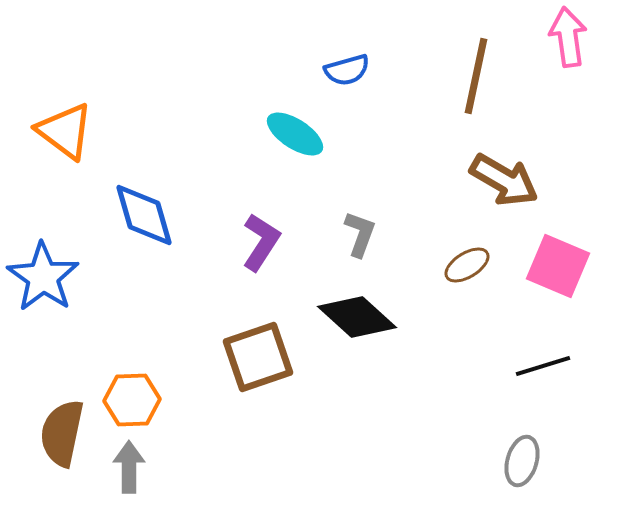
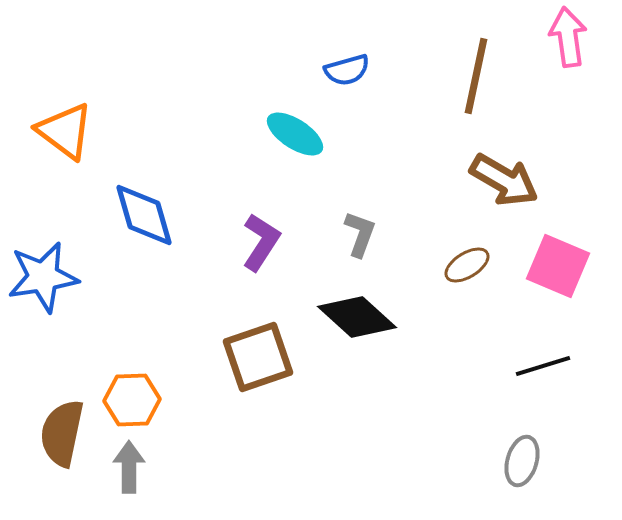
blue star: rotated 28 degrees clockwise
